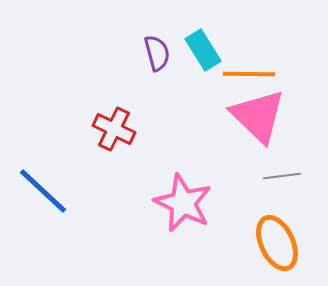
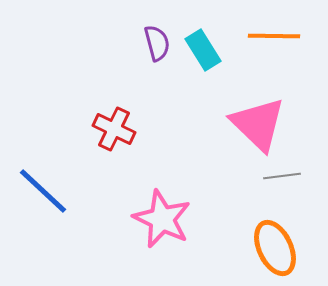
purple semicircle: moved 10 px up
orange line: moved 25 px right, 38 px up
pink triangle: moved 8 px down
pink star: moved 21 px left, 16 px down
orange ellipse: moved 2 px left, 5 px down
